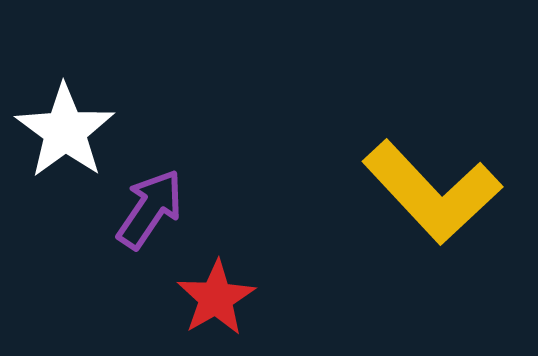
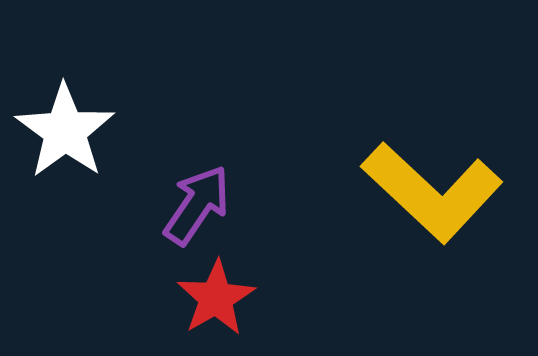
yellow L-shape: rotated 4 degrees counterclockwise
purple arrow: moved 47 px right, 4 px up
